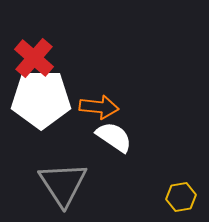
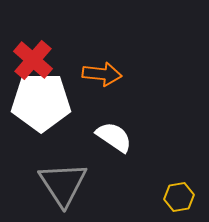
red cross: moved 1 px left, 2 px down
white pentagon: moved 3 px down
orange arrow: moved 3 px right, 33 px up
yellow hexagon: moved 2 px left
